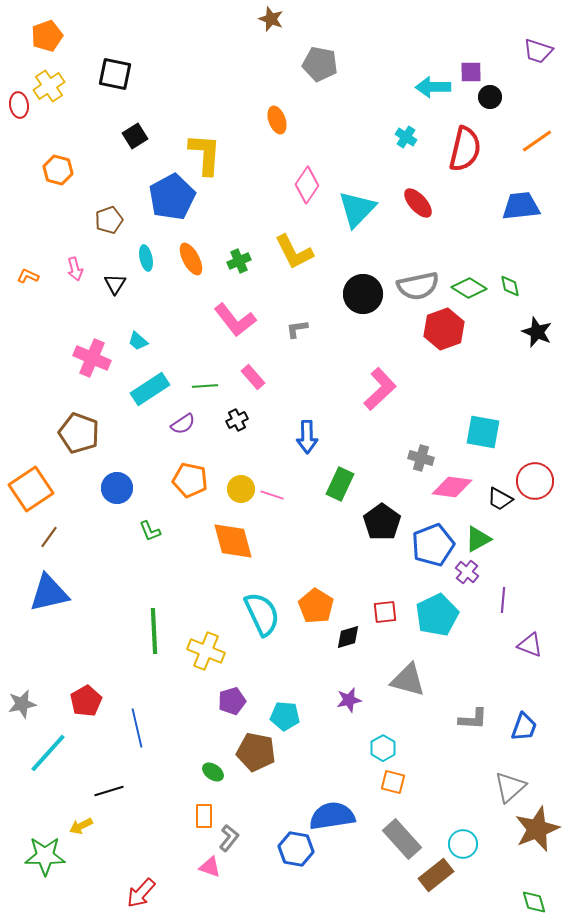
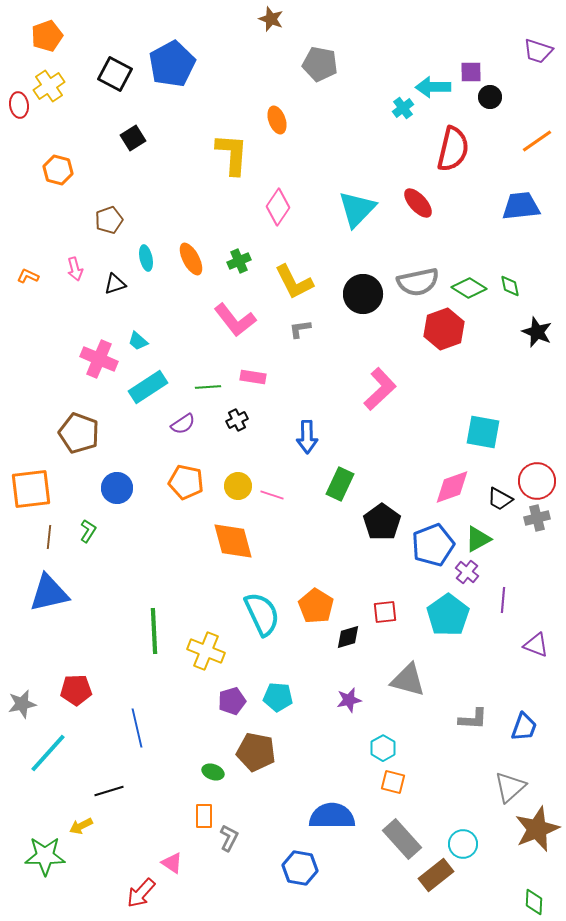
black square at (115, 74): rotated 16 degrees clockwise
black square at (135, 136): moved 2 px left, 2 px down
cyan cross at (406, 137): moved 3 px left, 29 px up; rotated 20 degrees clockwise
red semicircle at (465, 149): moved 12 px left
yellow L-shape at (205, 154): moved 27 px right
pink diamond at (307, 185): moved 29 px left, 22 px down
blue pentagon at (172, 197): moved 133 px up
yellow L-shape at (294, 252): moved 30 px down
black triangle at (115, 284): rotated 40 degrees clockwise
gray semicircle at (418, 286): moved 4 px up
gray L-shape at (297, 329): moved 3 px right
pink cross at (92, 358): moved 7 px right, 1 px down
pink rectangle at (253, 377): rotated 40 degrees counterclockwise
green line at (205, 386): moved 3 px right, 1 px down
cyan rectangle at (150, 389): moved 2 px left, 2 px up
gray cross at (421, 458): moved 116 px right, 60 px down; rotated 30 degrees counterclockwise
orange pentagon at (190, 480): moved 4 px left, 2 px down
red circle at (535, 481): moved 2 px right
pink diamond at (452, 487): rotated 27 degrees counterclockwise
orange square at (31, 489): rotated 27 degrees clockwise
yellow circle at (241, 489): moved 3 px left, 3 px up
green L-shape at (150, 531): moved 62 px left; rotated 125 degrees counterclockwise
brown line at (49, 537): rotated 30 degrees counterclockwise
cyan pentagon at (437, 615): moved 11 px right; rotated 9 degrees counterclockwise
purple triangle at (530, 645): moved 6 px right
red pentagon at (86, 701): moved 10 px left, 11 px up; rotated 28 degrees clockwise
cyan pentagon at (285, 716): moved 7 px left, 19 px up
green ellipse at (213, 772): rotated 15 degrees counterclockwise
blue semicircle at (332, 816): rotated 9 degrees clockwise
gray L-shape at (229, 838): rotated 12 degrees counterclockwise
blue hexagon at (296, 849): moved 4 px right, 19 px down
pink triangle at (210, 867): moved 38 px left, 4 px up; rotated 15 degrees clockwise
green diamond at (534, 902): rotated 20 degrees clockwise
